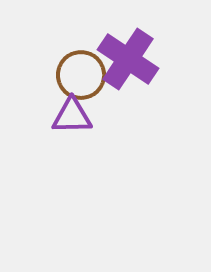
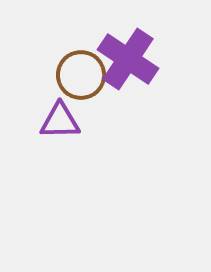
purple triangle: moved 12 px left, 5 px down
